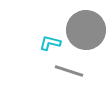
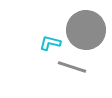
gray line: moved 3 px right, 4 px up
